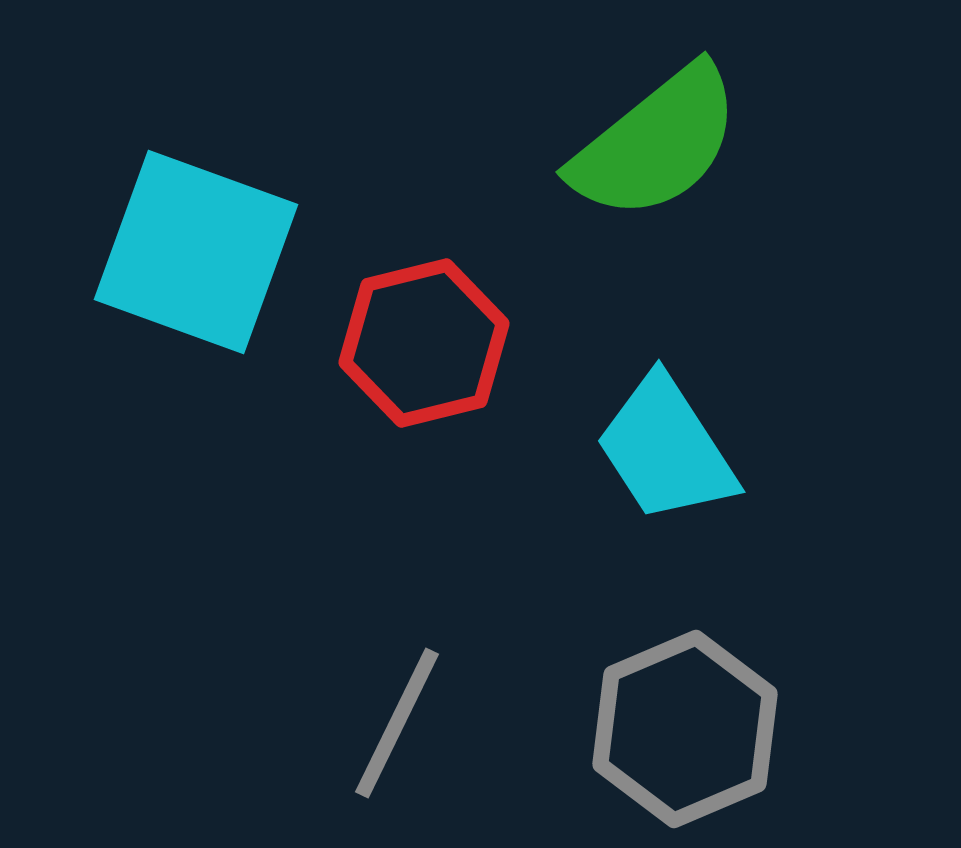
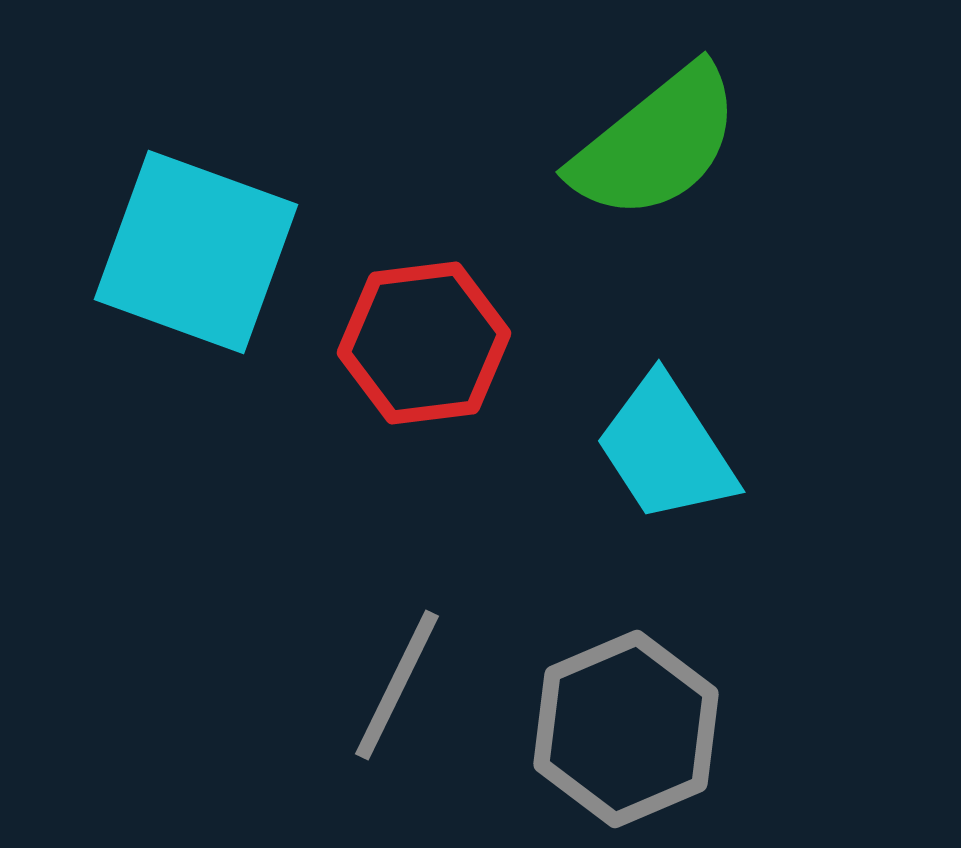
red hexagon: rotated 7 degrees clockwise
gray line: moved 38 px up
gray hexagon: moved 59 px left
